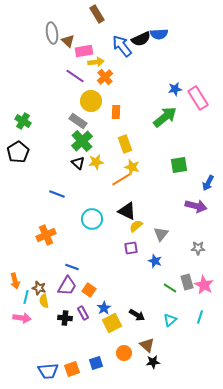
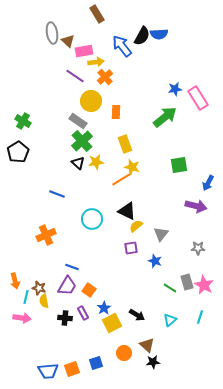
black semicircle at (141, 39): moved 1 px right, 3 px up; rotated 36 degrees counterclockwise
